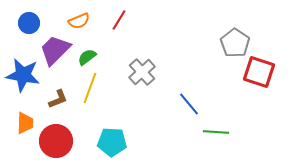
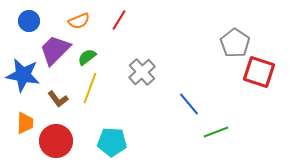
blue circle: moved 2 px up
brown L-shape: rotated 75 degrees clockwise
green line: rotated 25 degrees counterclockwise
